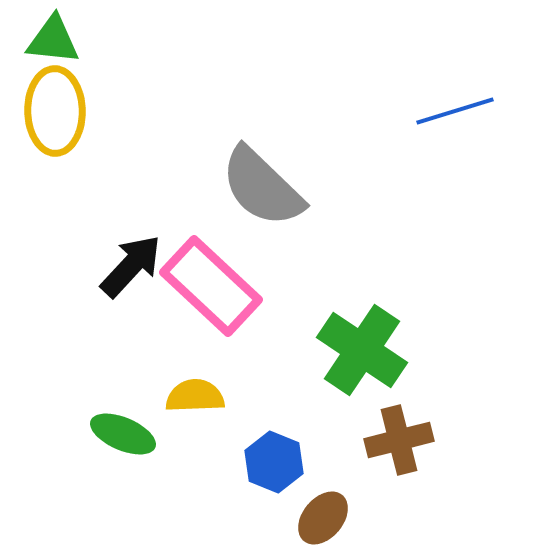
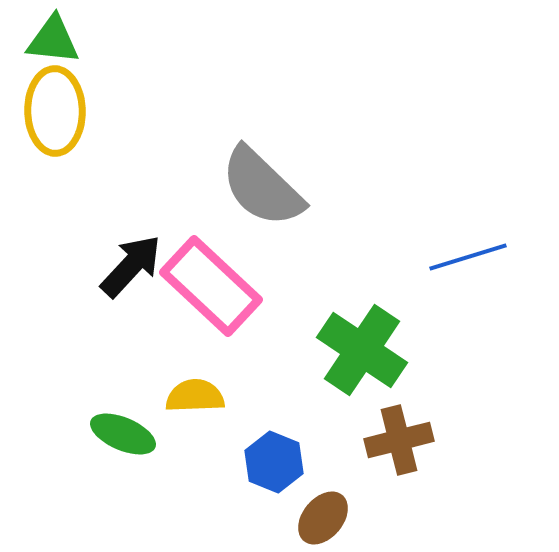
blue line: moved 13 px right, 146 px down
